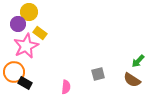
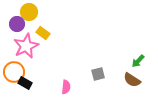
purple circle: moved 1 px left
yellow rectangle: moved 3 px right
